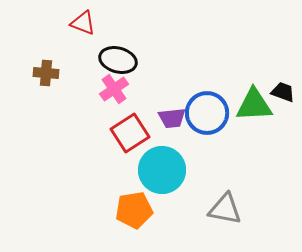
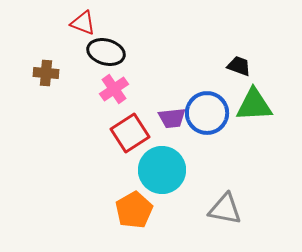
black ellipse: moved 12 px left, 8 px up
black trapezoid: moved 44 px left, 26 px up
orange pentagon: rotated 21 degrees counterclockwise
